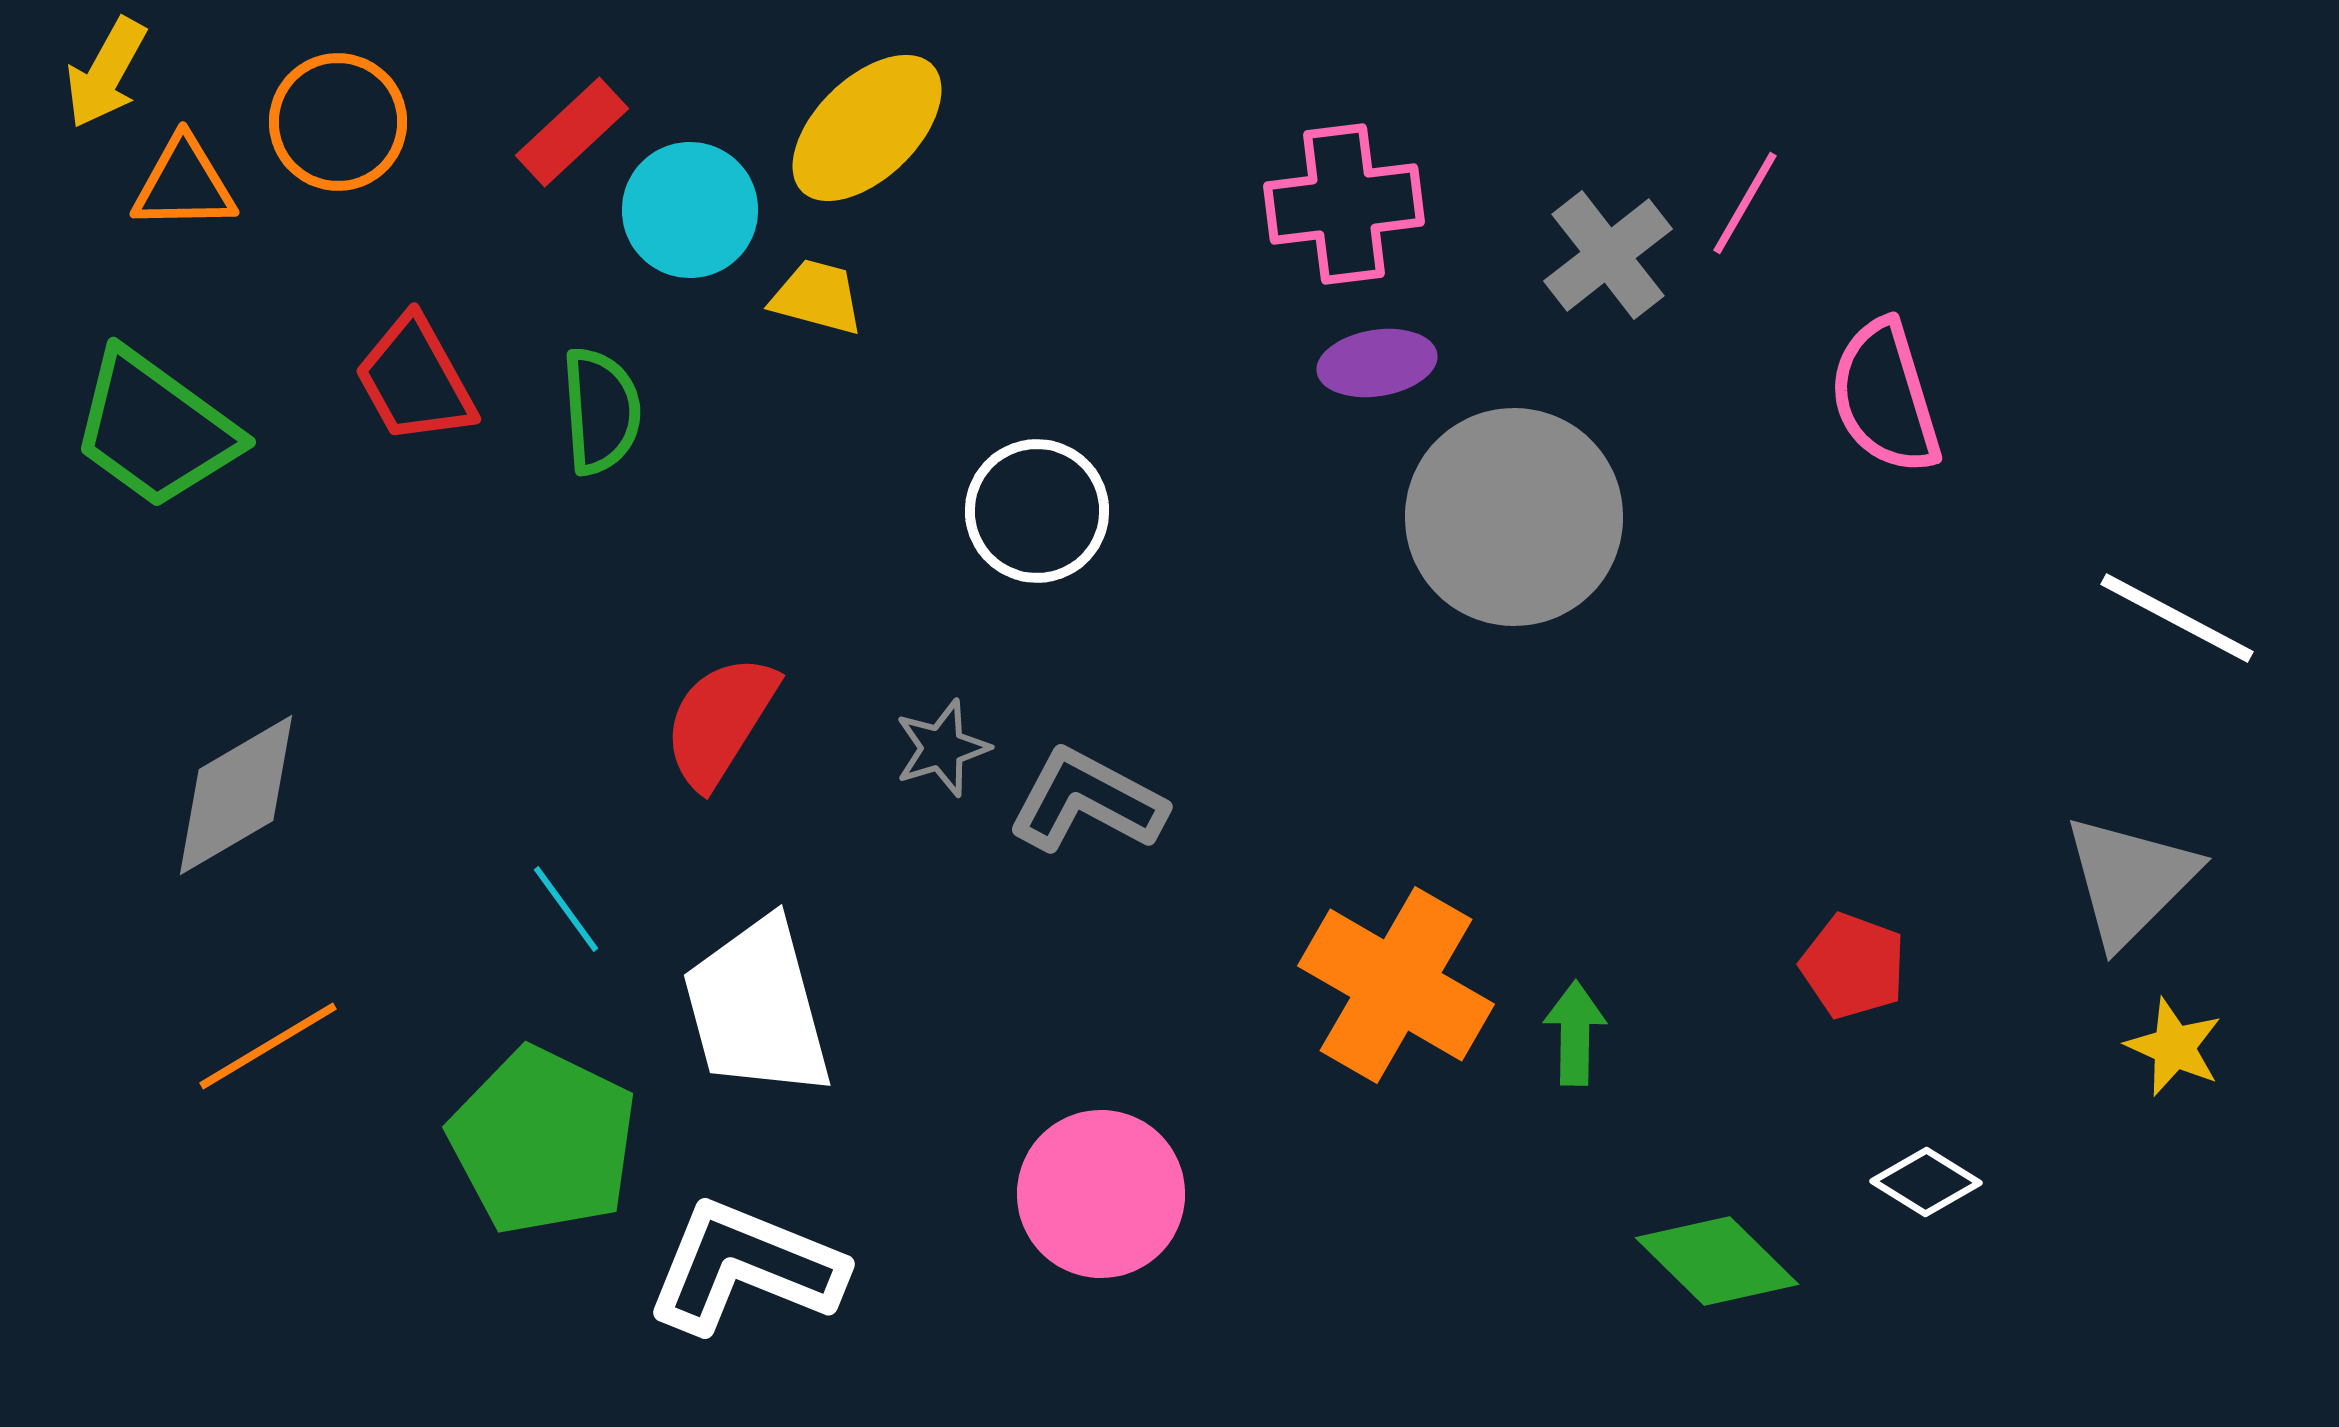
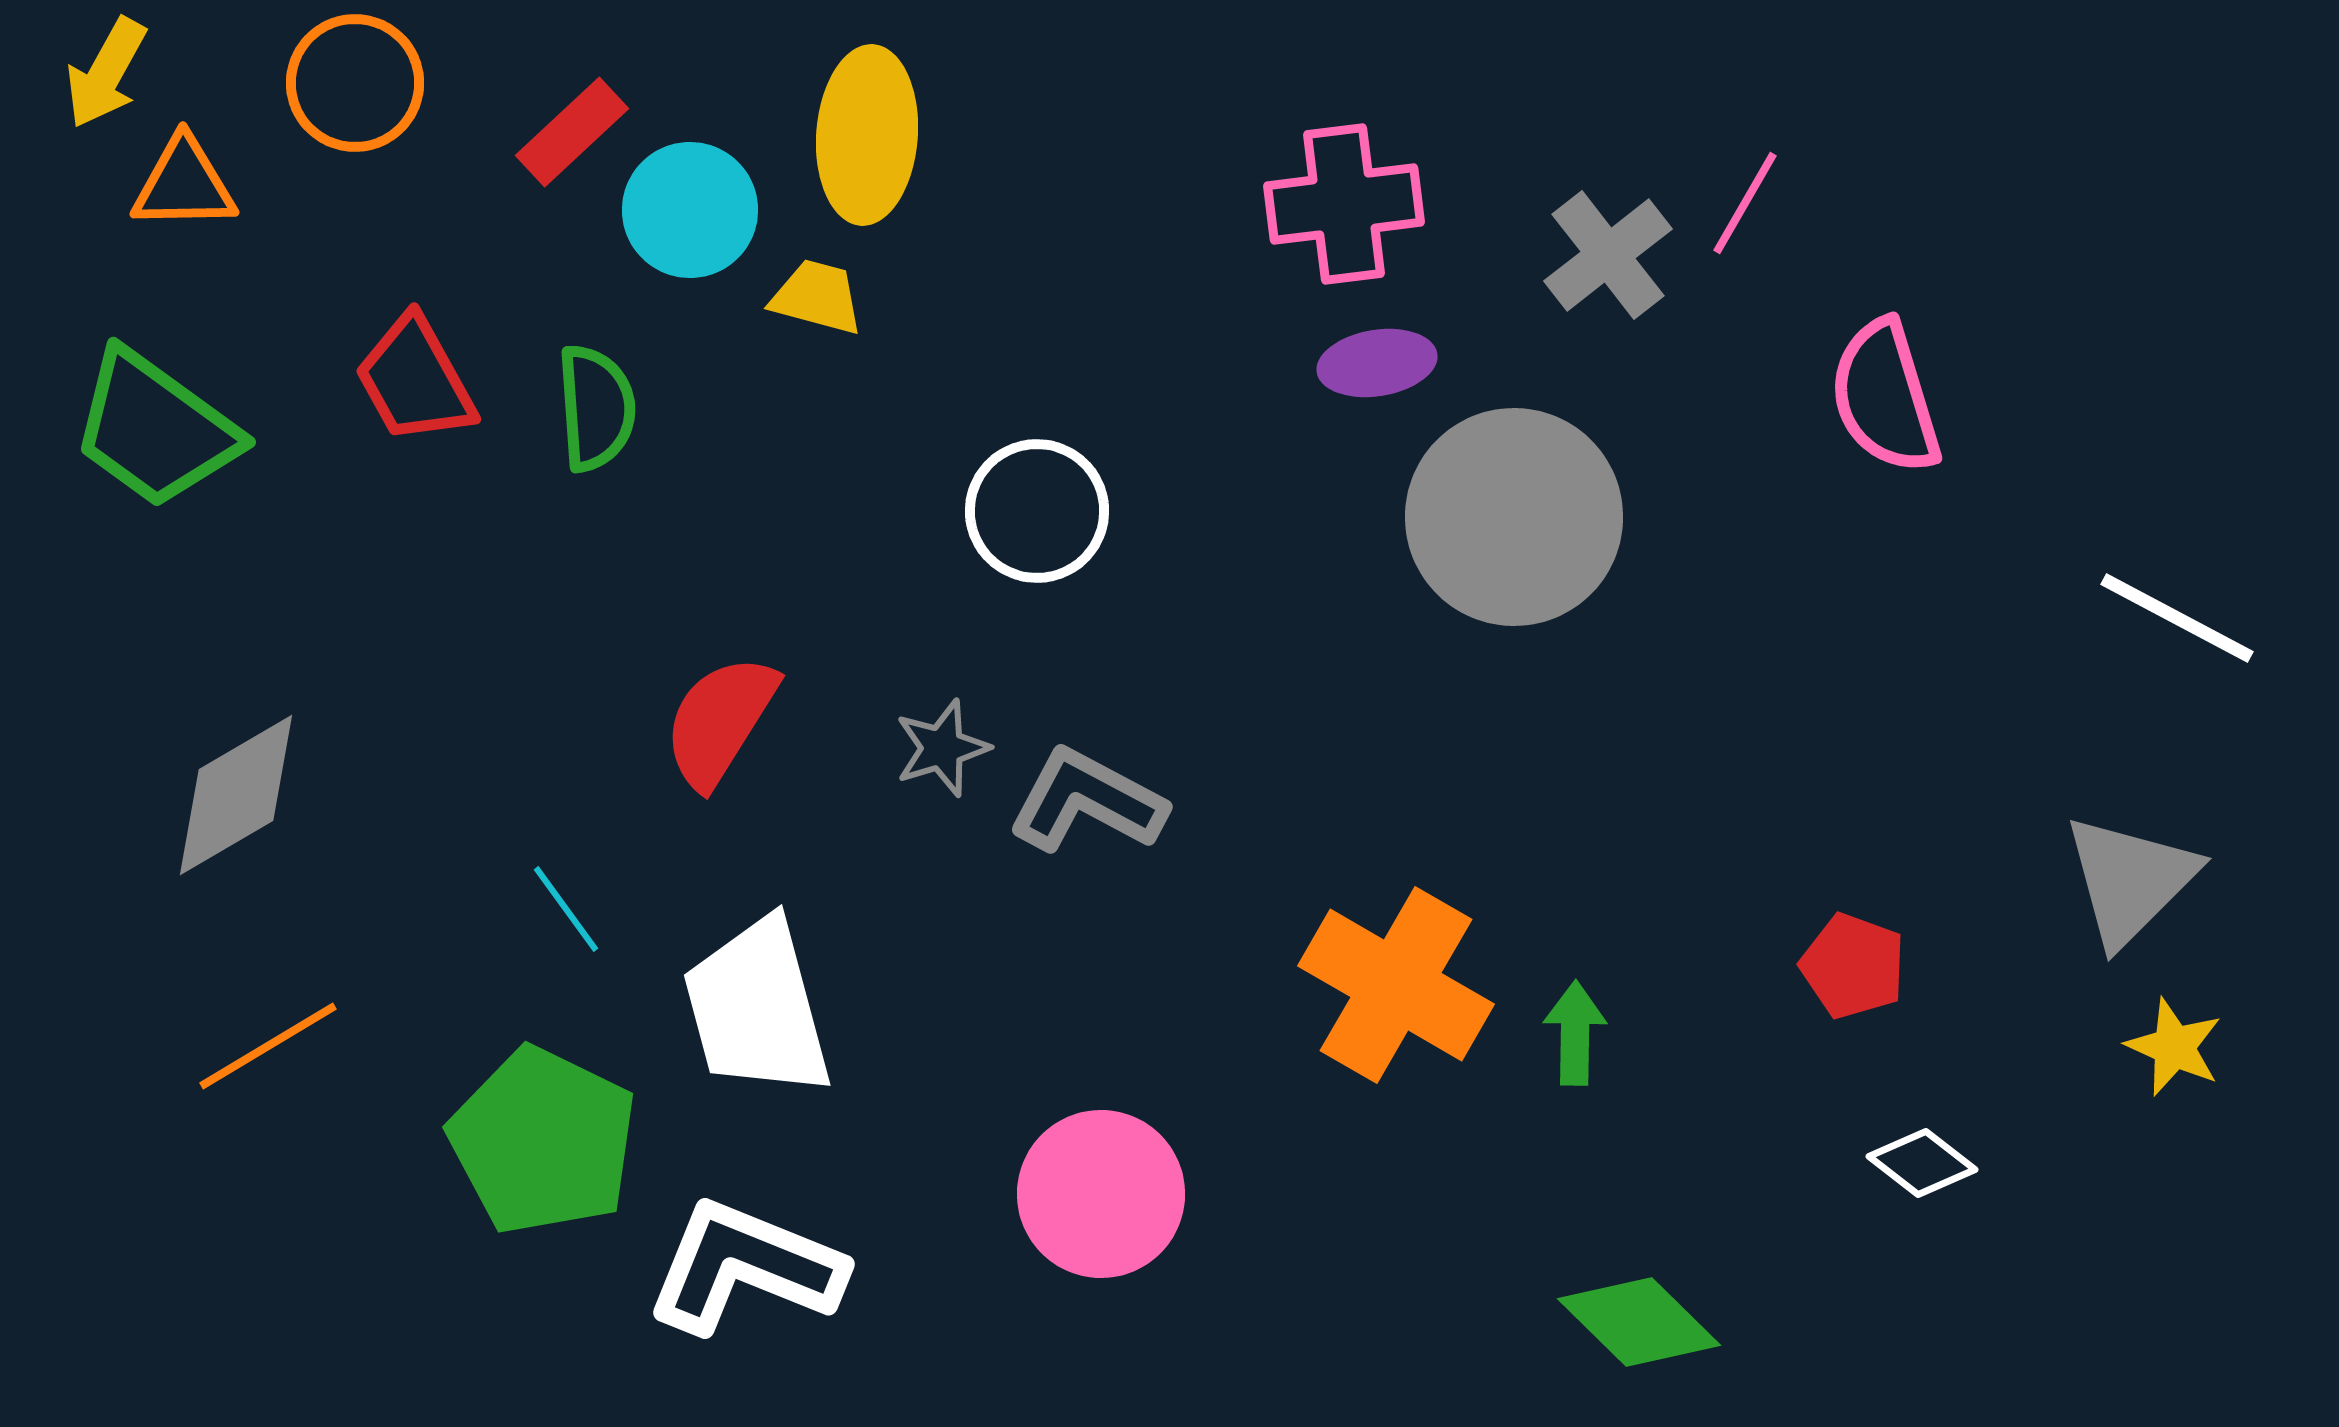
orange circle: moved 17 px right, 39 px up
yellow ellipse: moved 7 px down; rotated 42 degrees counterclockwise
green semicircle: moved 5 px left, 3 px up
white diamond: moved 4 px left, 19 px up; rotated 6 degrees clockwise
green diamond: moved 78 px left, 61 px down
